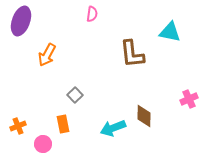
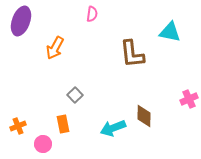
orange arrow: moved 8 px right, 7 px up
